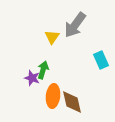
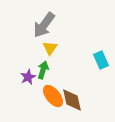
gray arrow: moved 31 px left
yellow triangle: moved 2 px left, 11 px down
purple star: moved 4 px left, 1 px up; rotated 28 degrees clockwise
orange ellipse: rotated 45 degrees counterclockwise
brown diamond: moved 2 px up
